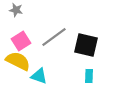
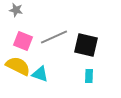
gray line: rotated 12 degrees clockwise
pink square: moved 2 px right; rotated 36 degrees counterclockwise
yellow semicircle: moved 5 px down
cyan triangle: moved 1 px right, 2 px up
